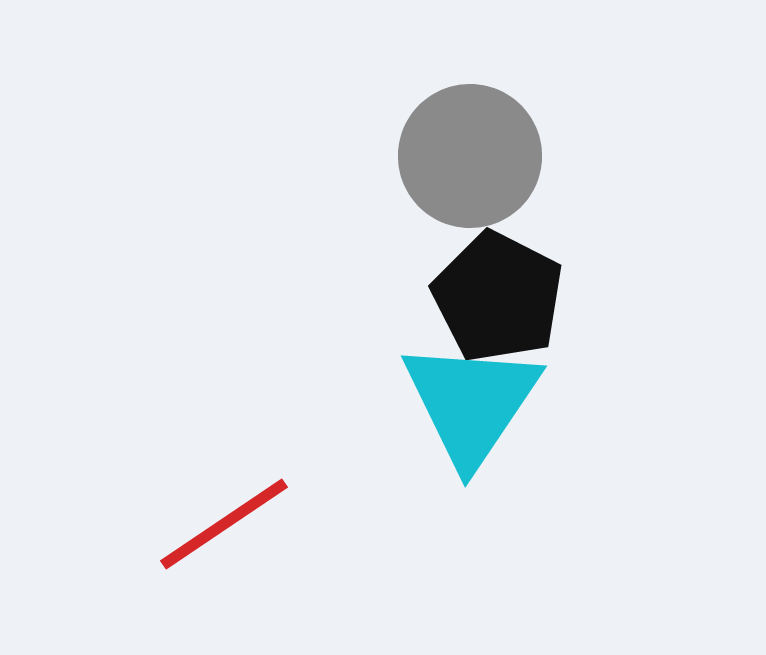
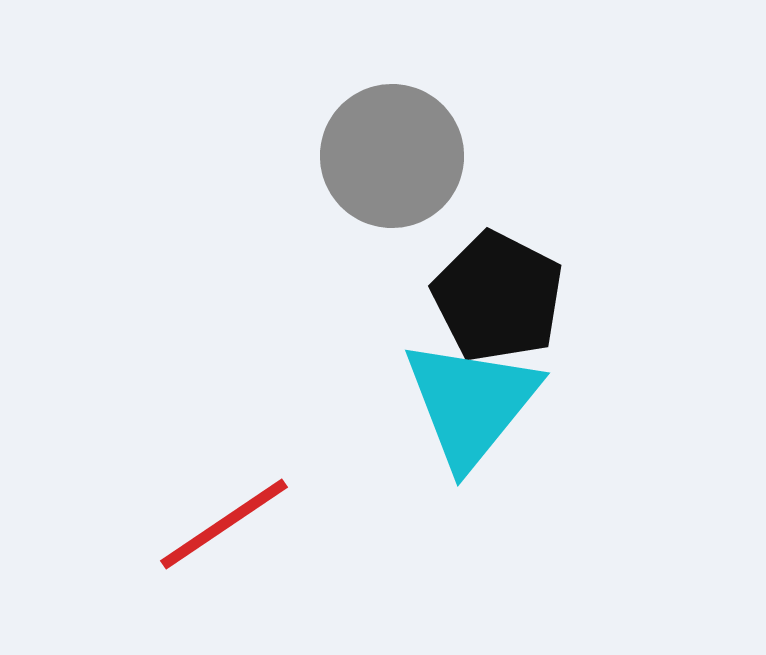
gray circle: moved 78 px left
cyan triangle: rotated 5 degrees clockwise
